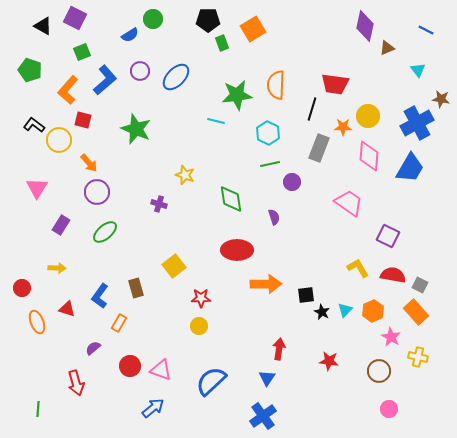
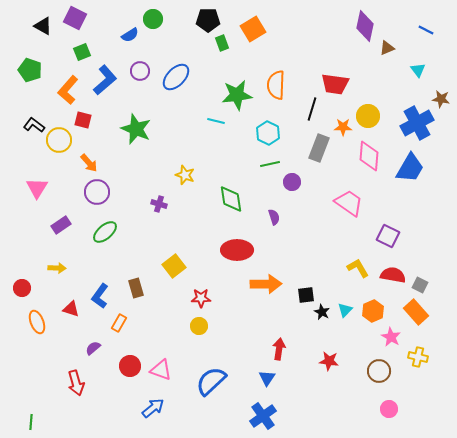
purple rectangle at (61, 225): rotated 24 degrees clockwise
red triangle at (67, 309): moved 4 px right
green line at (38, 409): moved 7 px left, 13 px down
